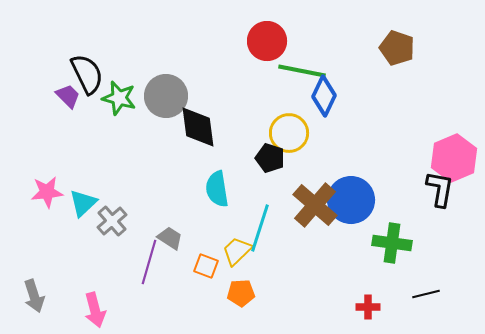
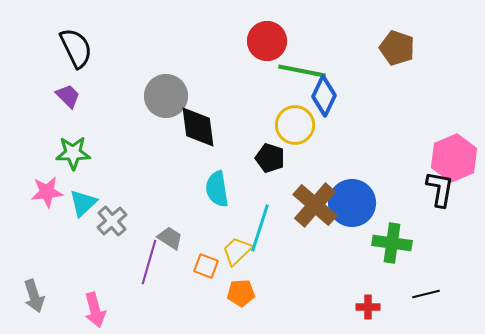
black semicircle: moved 11 px left, 26 px up
green star: moved 46 px left, 55 px down; rotated 16 degrees counterclockwise
yellow circle: moved 6 px right, 8 px up
blue circle: moved 1 px right, 3 px down
